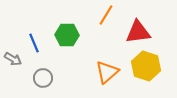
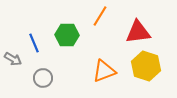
orange line: moved 6 px left, 1 px down
orange triangle: moved 3 px left, 1 px up; rotated 20 degrees clockwise
